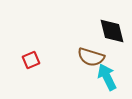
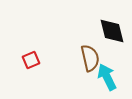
brown semicircle: moved 1 px left, 1 px down; rotated 120 degrees counterclockwise
